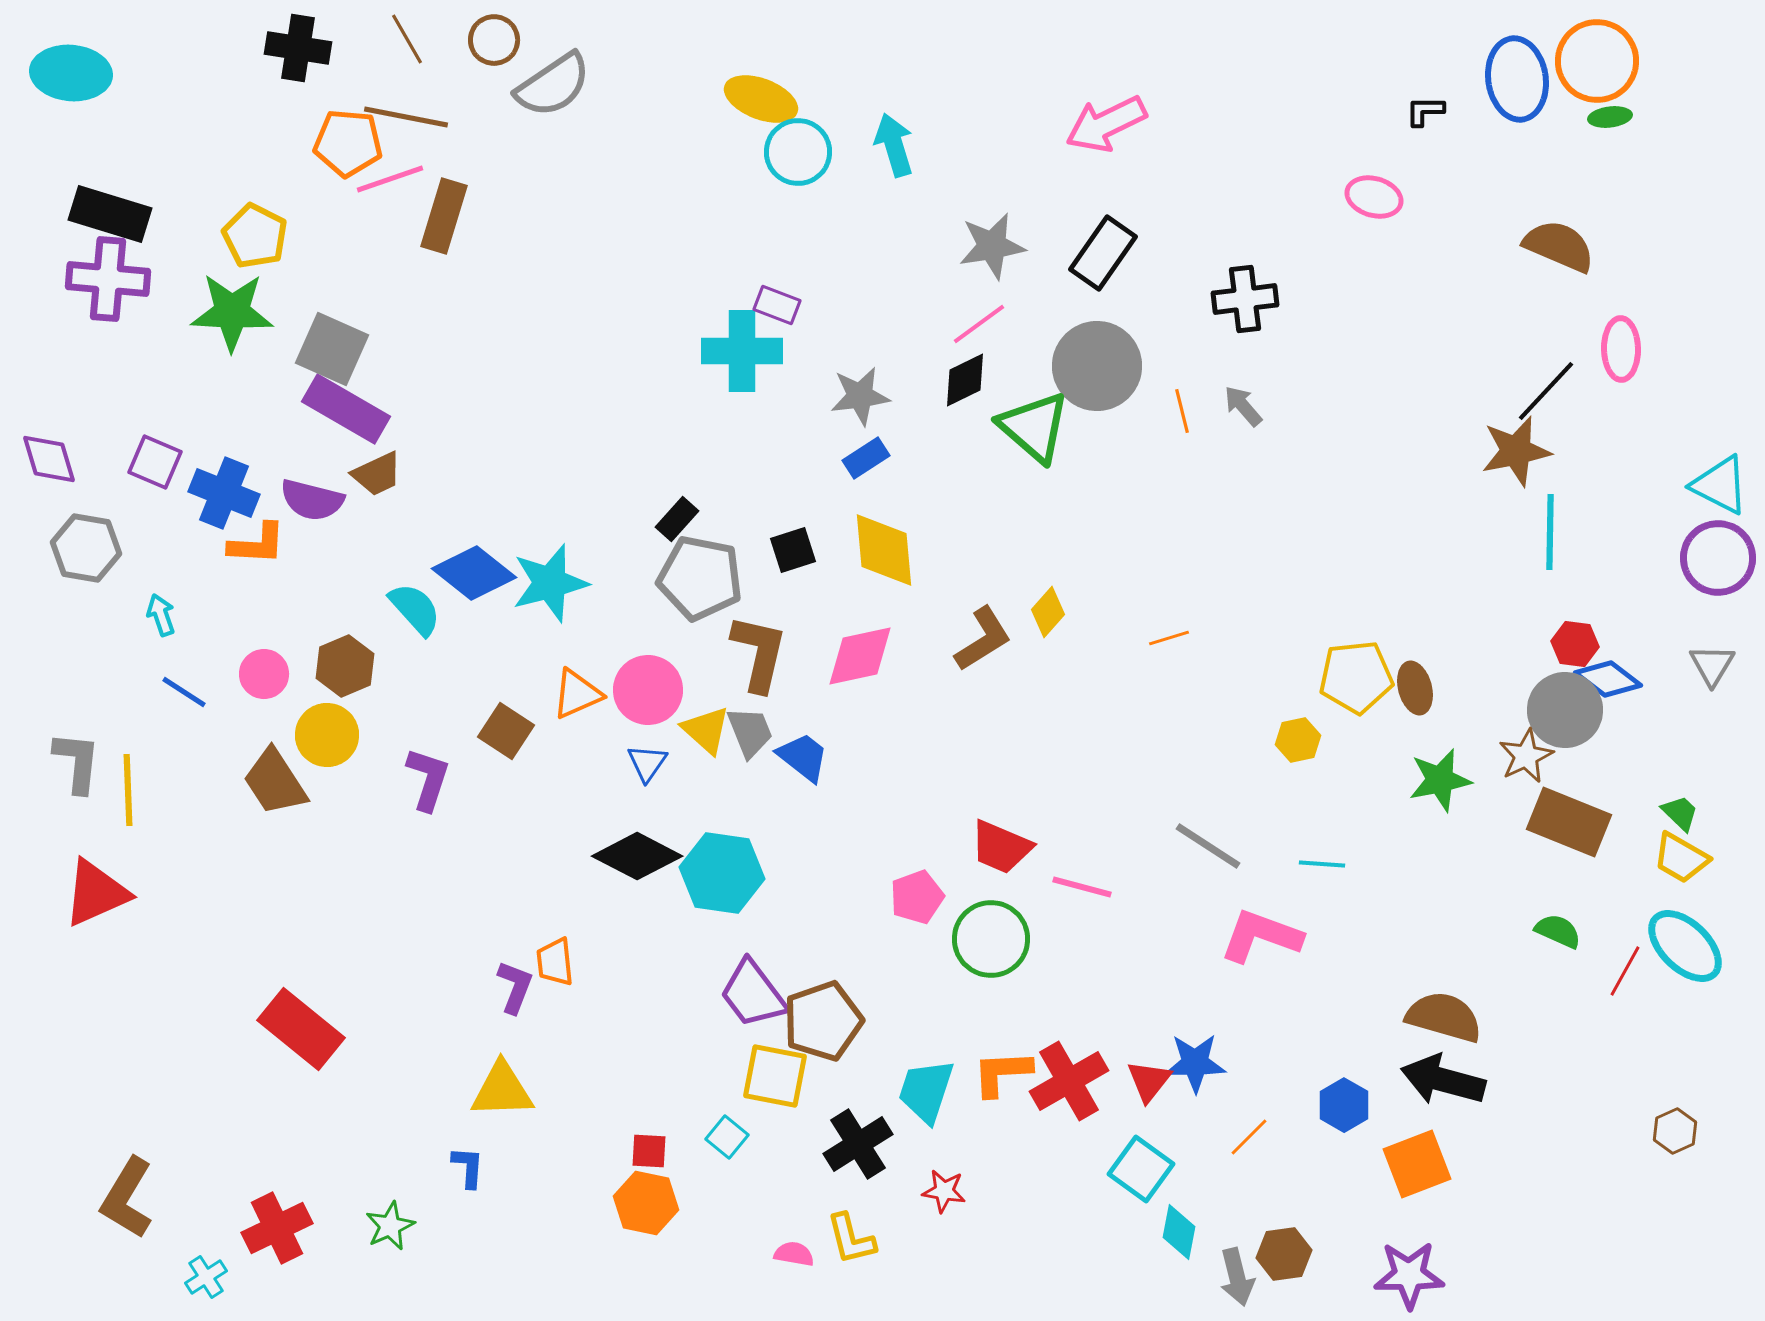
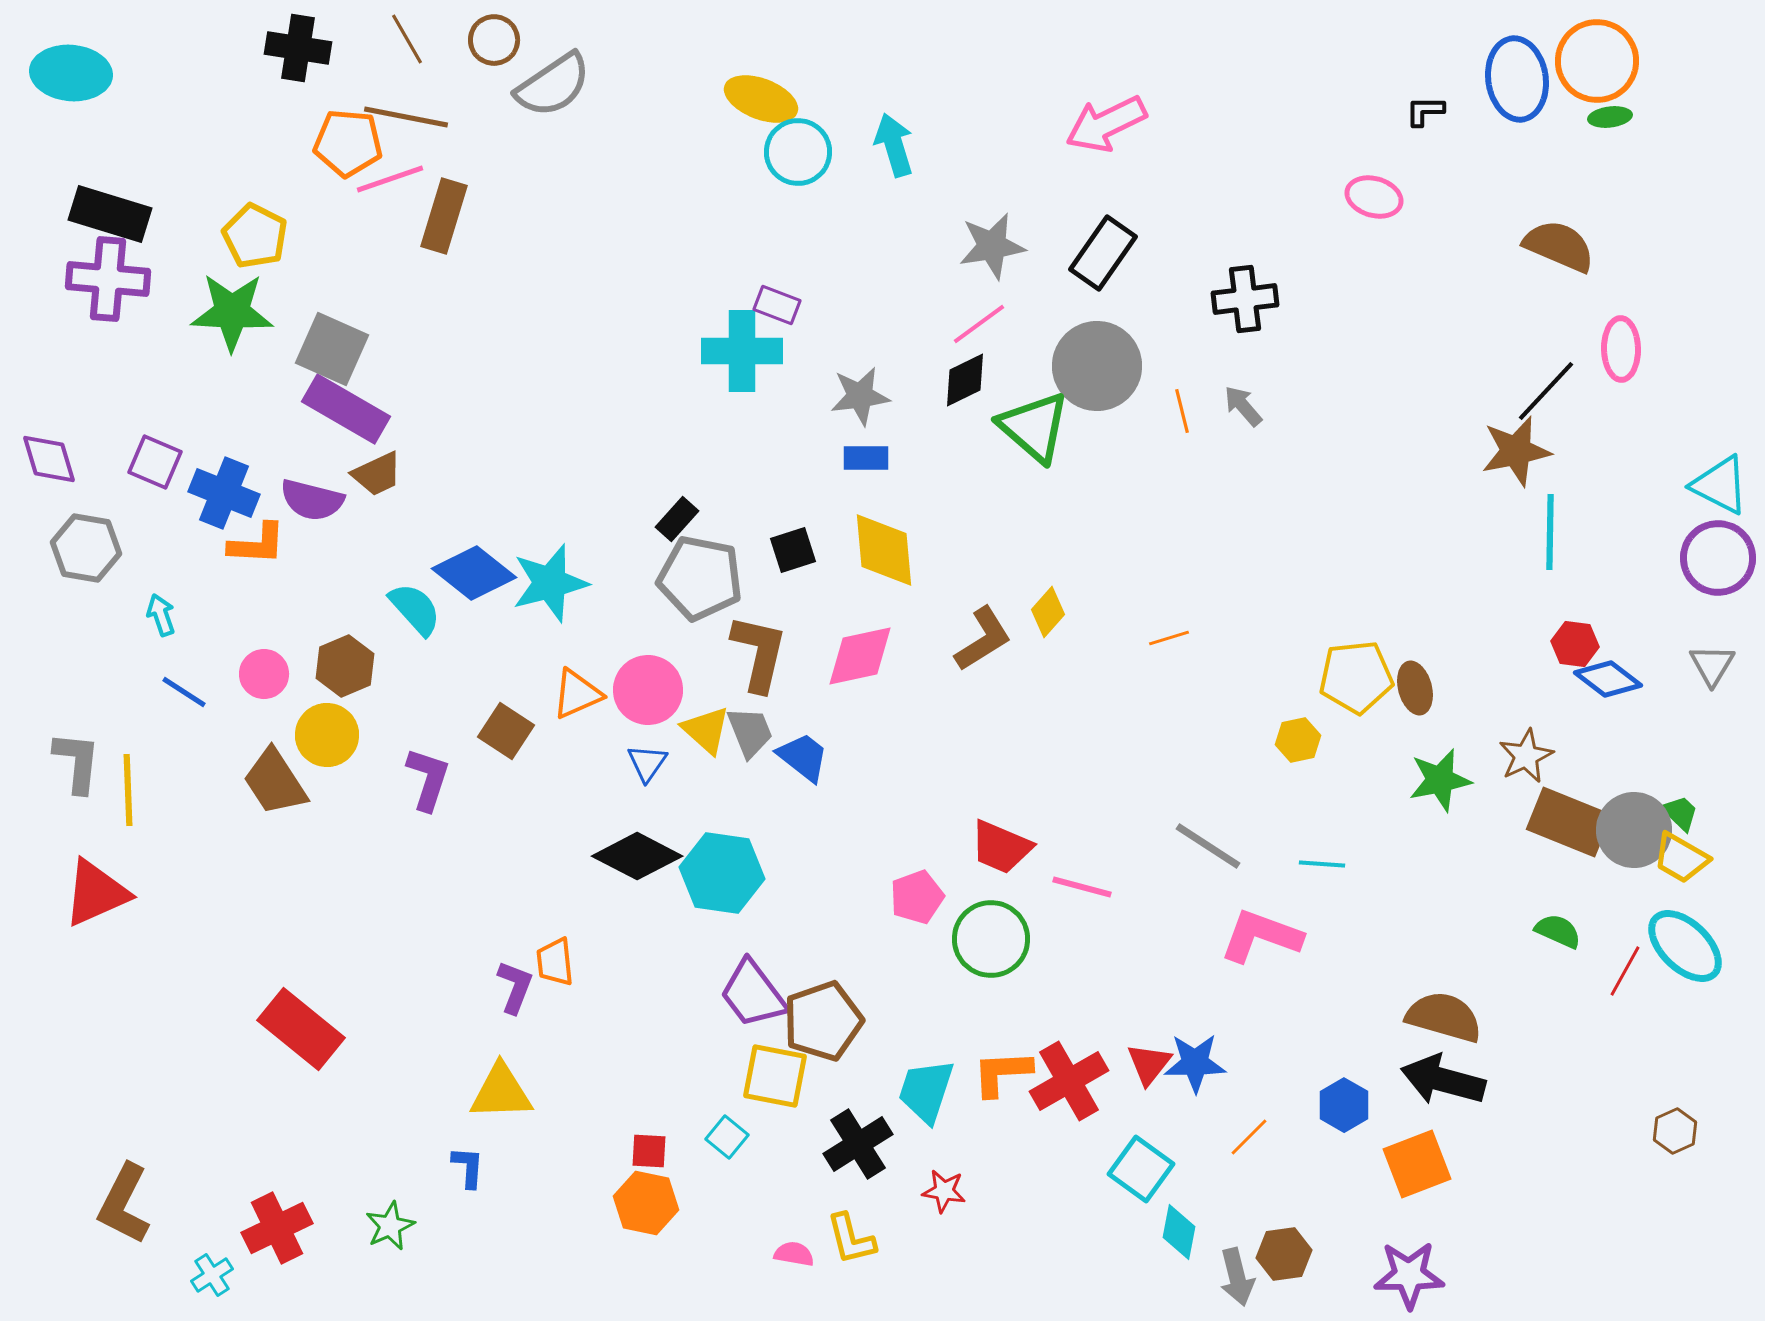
blue rectangle at (866, 458): rotated 33 degrees clockwise
gray circle at (1565, 710): moved 69 px right, 120 px down
red triangle at (1149, 1081): moved 17 px up
yellow triangle at (502, 1090): moved 1 px left, 2 px down
brown L-shape at (127, 1198): moved 3 px left, 6 px down; rotated 4 degrees counterclockwise
cyan cross at (206, 1277): moved 6 px right, 2 px up
